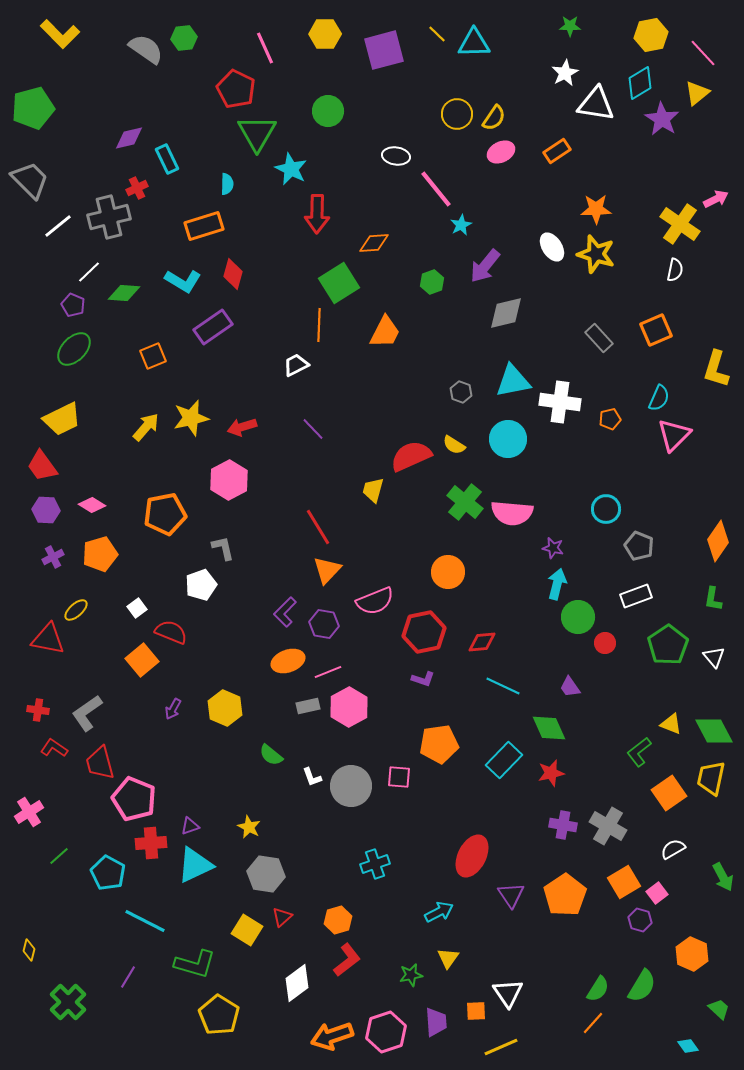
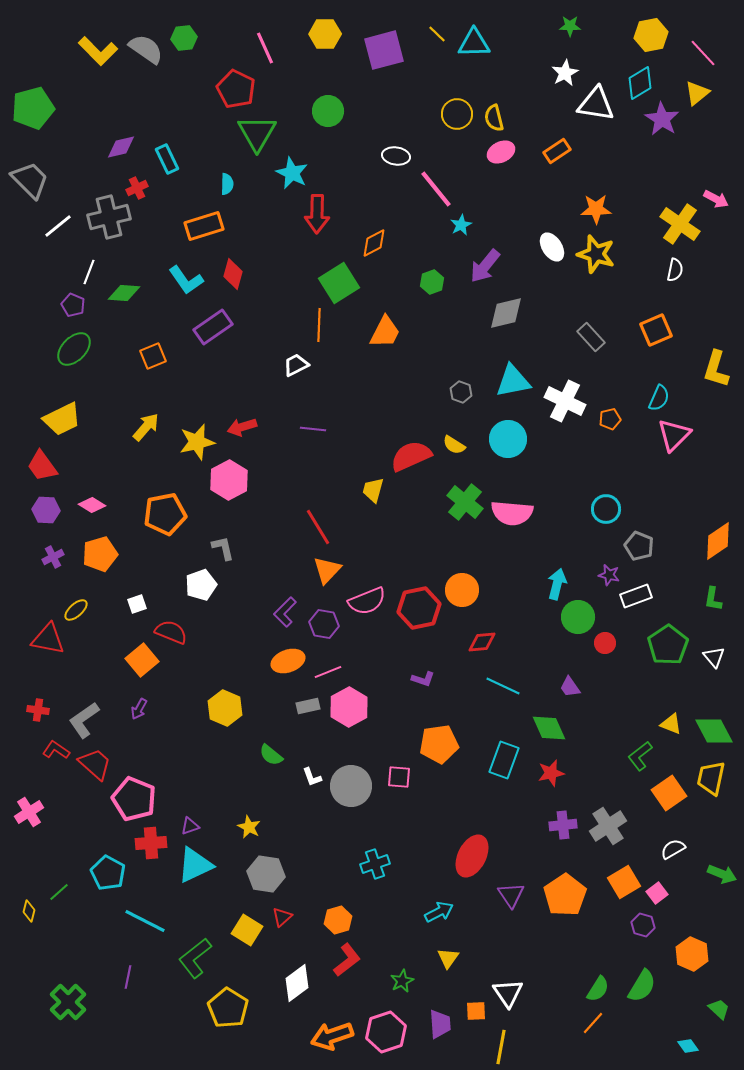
yellow L-shape at (60, 34): moved 38 px right, 17 px down
yellow semicircle at (494, 118): rotated 132 degrees clockwise
purple diamond at (129, 138): moved 8 px left, 9 px down
cyan star at (291, 169): moved 1 px right, 4 px down
pink arrow at (716, 199): rotated 55 degrees clockwise
orange diamond at (374, 243): rotated 24 degrees counterclockwise
white line at (89, 272): rotated 25 degrees counterclockwise
cyan L-shape at (183, 281): moved 3 px right, 1 px up; rotated 24 degrees clockwise
gray rectangle at (599, 338): moved 8 px left, 1 px up
white cross at (560, 402): moved 5 px right, 1 px up; rotated 18 degrees clockwise
yellow star at (191, 418): moved 6 px right, 24 px down
purple line at (313, 429): rotated 40 degrees counterclockwise
orange diamond at (718, 541): rotated 21 degrees clockwise
purple star at (553, 548): moved 56 px right, 27 px down
orange circle at (448, 572): moved 14 px right, 18 px down
pink semicircle at (375, 601): moved 8 px left
white square at (137, 608): moved 4 px up; rotated 18 degrees clockwise
red hexagon at (424, 632): moved 5 px left, 24 px up
purple arrow at (173, 709): moved 34 px left
gray L-shape at (87, 713): moved 3 px left, 7 px down
red L-shape at (54, 748): moved 2 px right, 2 px down
green L-shape at (639, 752): moved 1 px right, 4 px down
cyan rectangle at (504, 760): rotated 24 degrees counterclockwise
red trapezoid at (100, 763): moved 5 px left, 1 px down; rotated 147 degrees clockwise
purple cross at (563, 825): rotated 16 degrees counterclockwise
gray cross at (608, 826): rotated 27 degrees clockwise
green line at (59, 856): moved 36 px down
green arrow at (723, 877): moved 1 px left, 3 px up; rotated 40 degrees counterclockwise
purple hexagon at (640, 920): moved 3 px right, 5 px down
yellow diamond at (29, 950): moved 39 px up
green L-shape at (195, 964): moved 6 px up; rotated 126 degrees clockwise
green star at (411, 975): moved 9 px left, 6 px down; rotated 15 degrees counterclockwise
purple line at (128, 977): rotated 20 degrees counterclockwise
yellow pentagon at (219, 1015): moved 9 px right, 7 px up
purple trapezoid at (436, 1022): moved 4 px right, 2 px down
yellow line at (501, 1047): rotated 56 degrees counterclockwise
